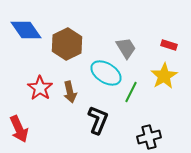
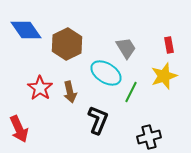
red rectangle: rotated 63 degrees clockwise
yellow star: rotated 12 degrees clockwise
